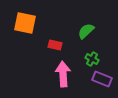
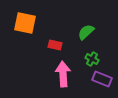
green semicircle: moved 1 px down
